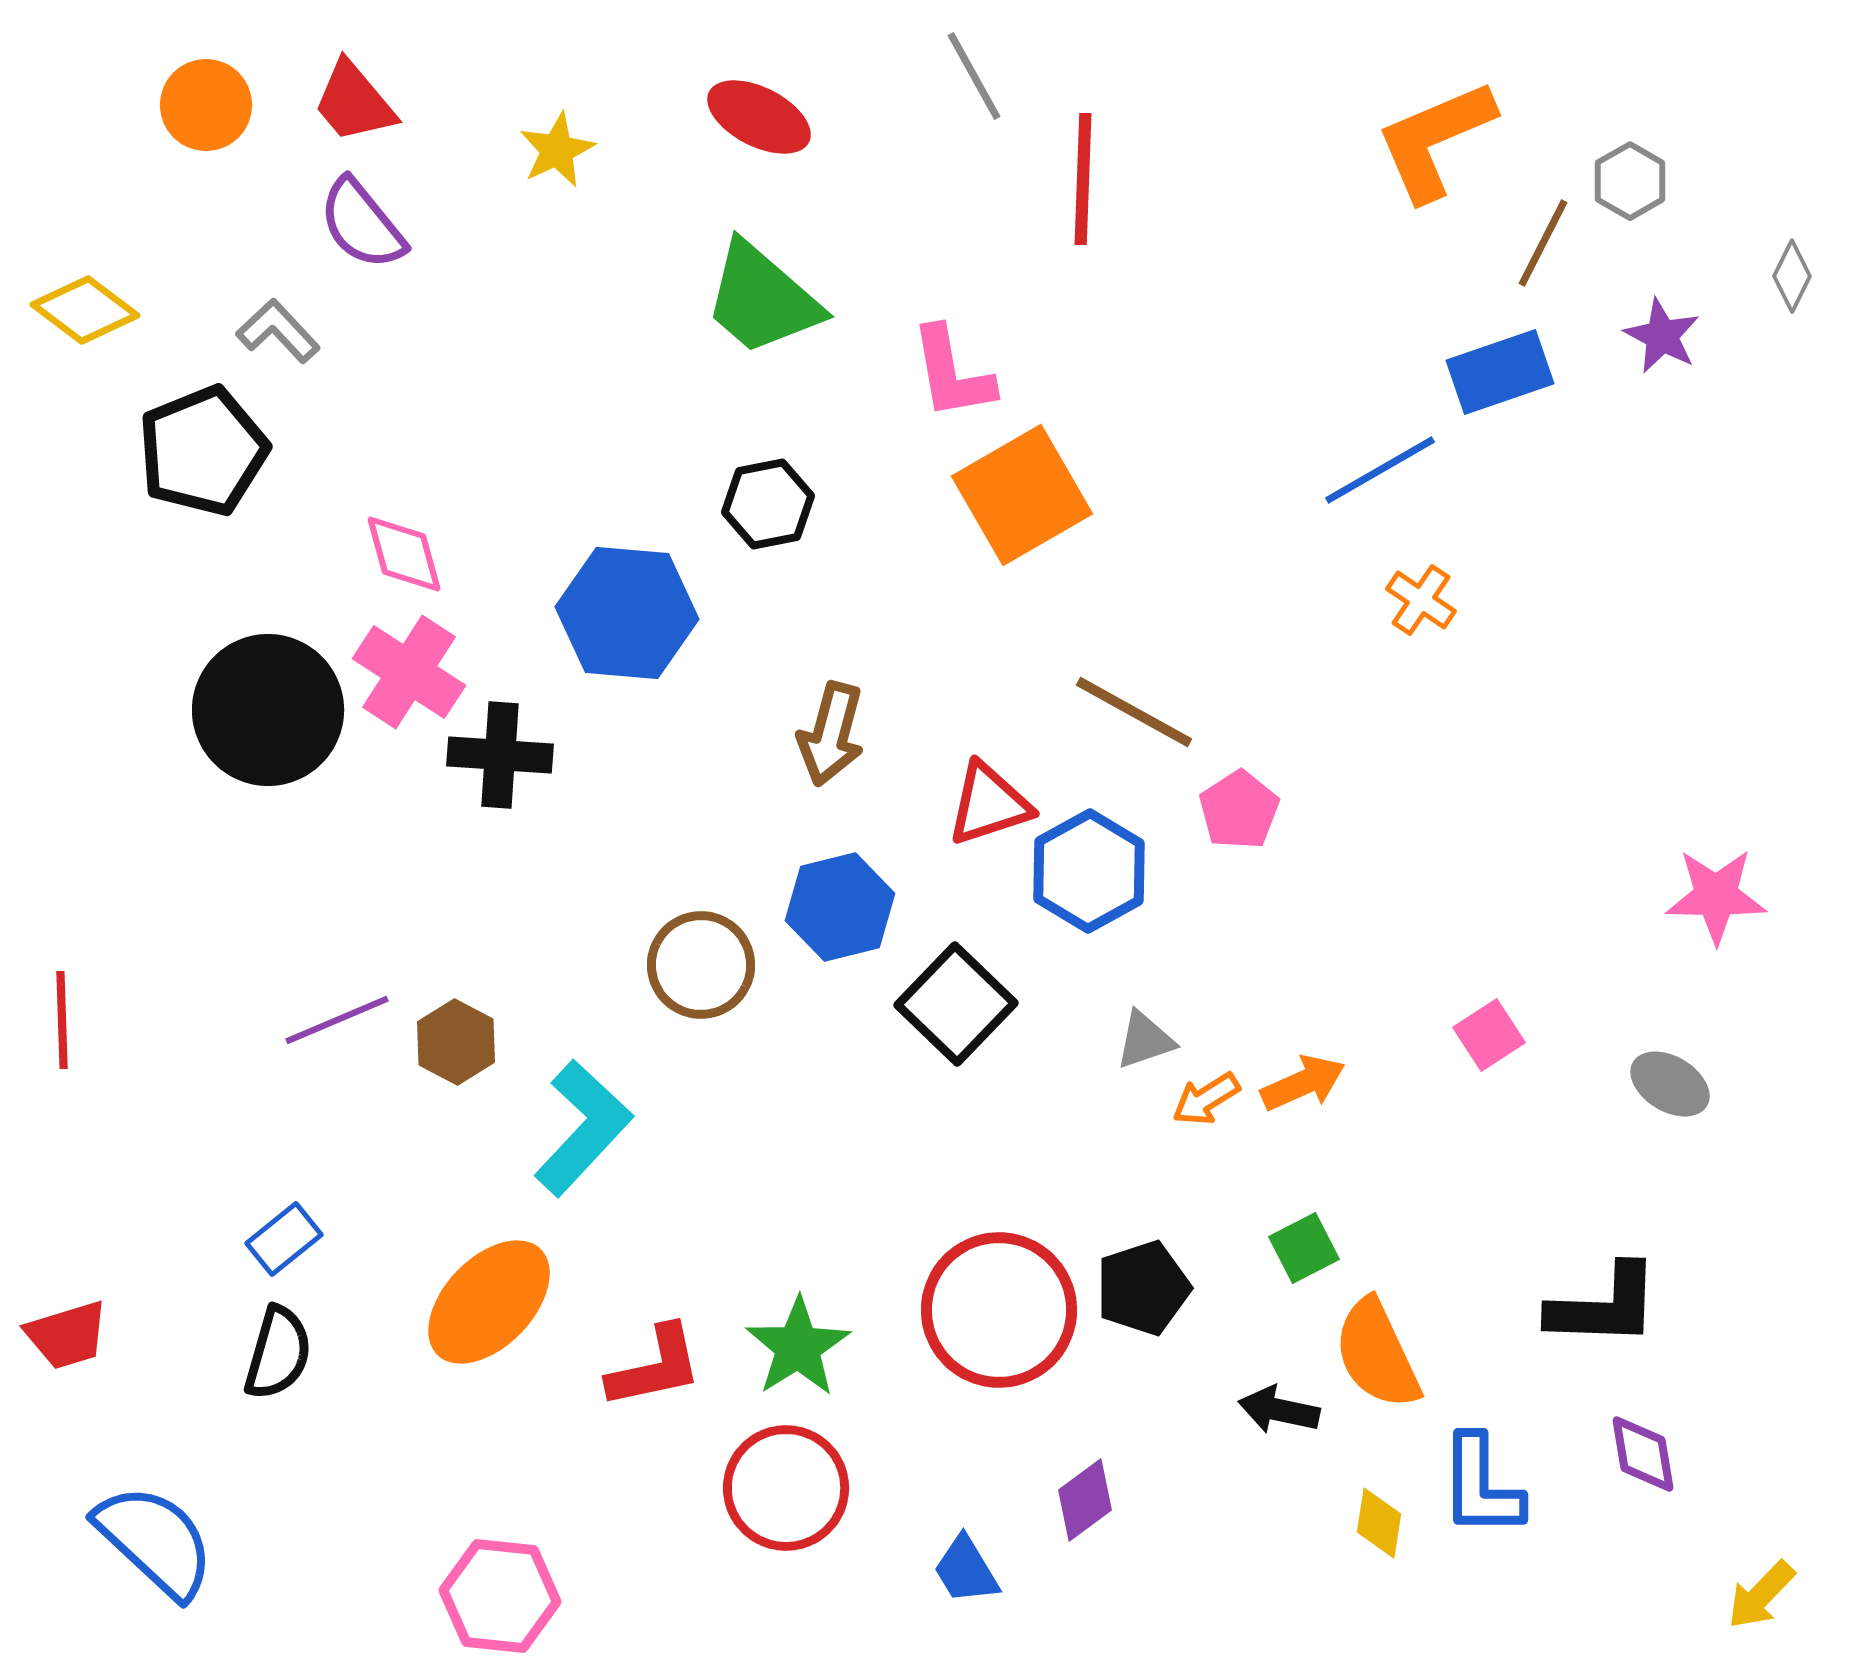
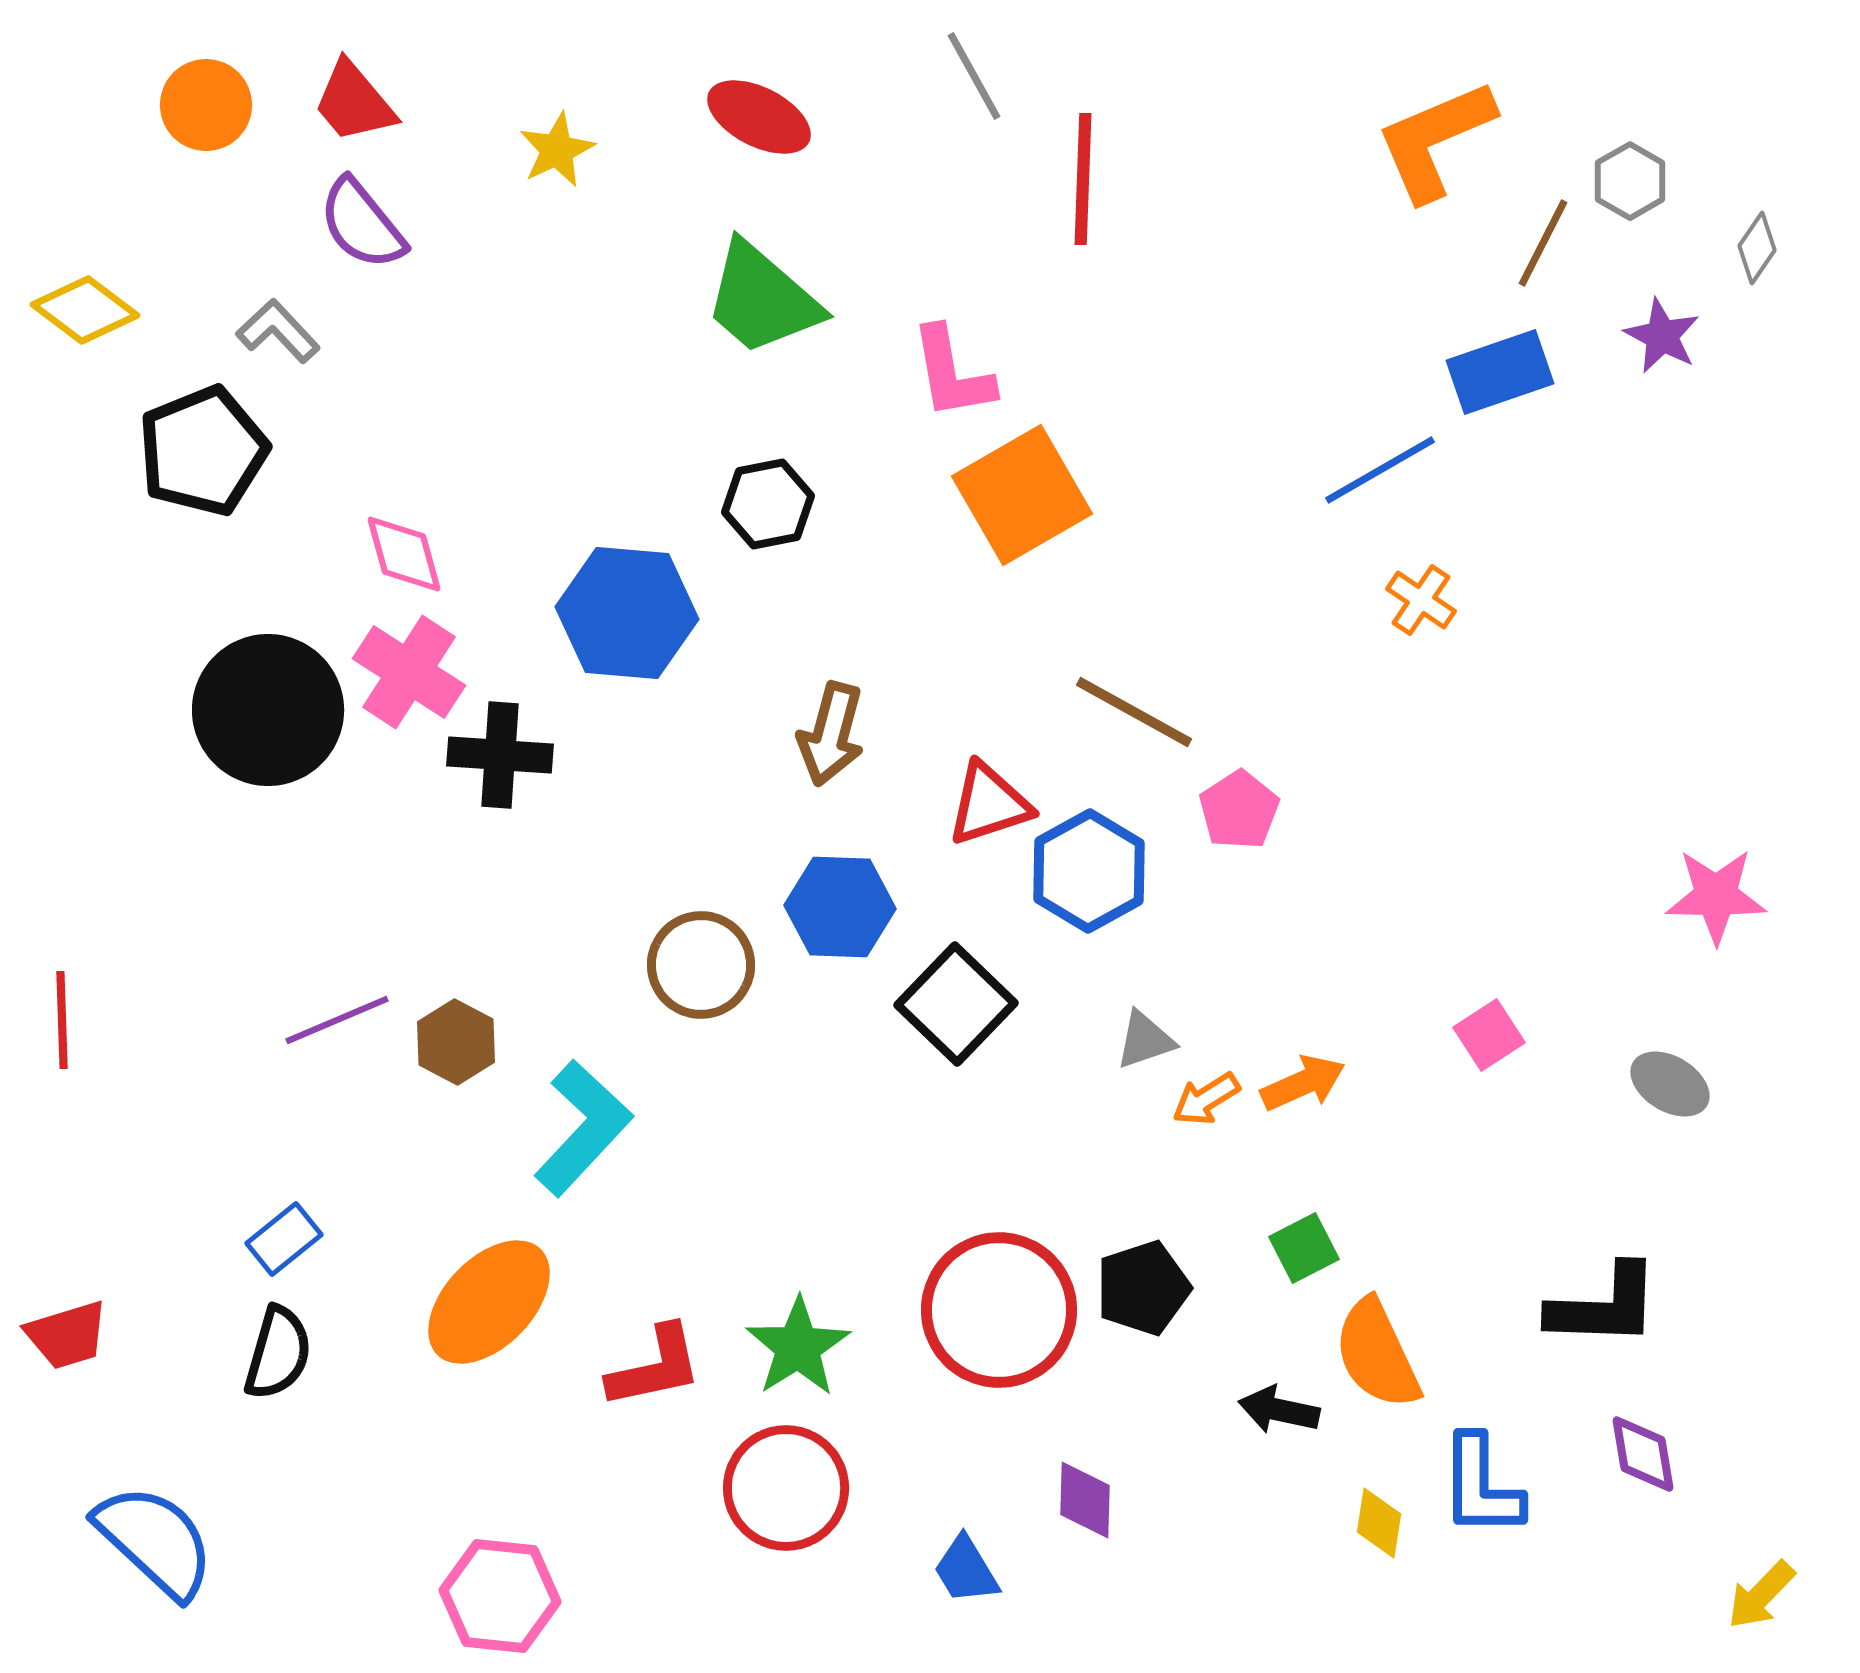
gray diamond at (1792, 276): moved 35 px left, 28 px up; rotated 8 degrees clockwise
blue hexagon at (840, 907): rotated 16 degrees clockwise
purple diamond at (1085, 1500): rotated 52 degrees counterclockwise
